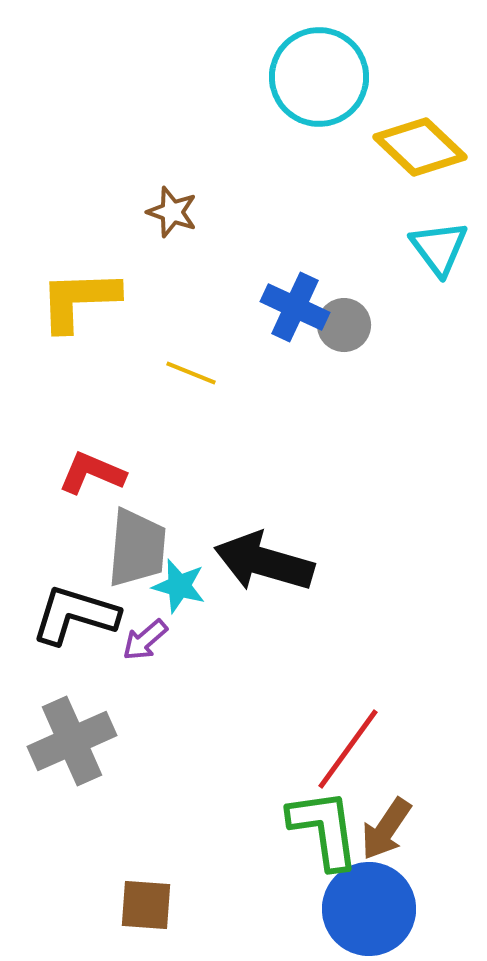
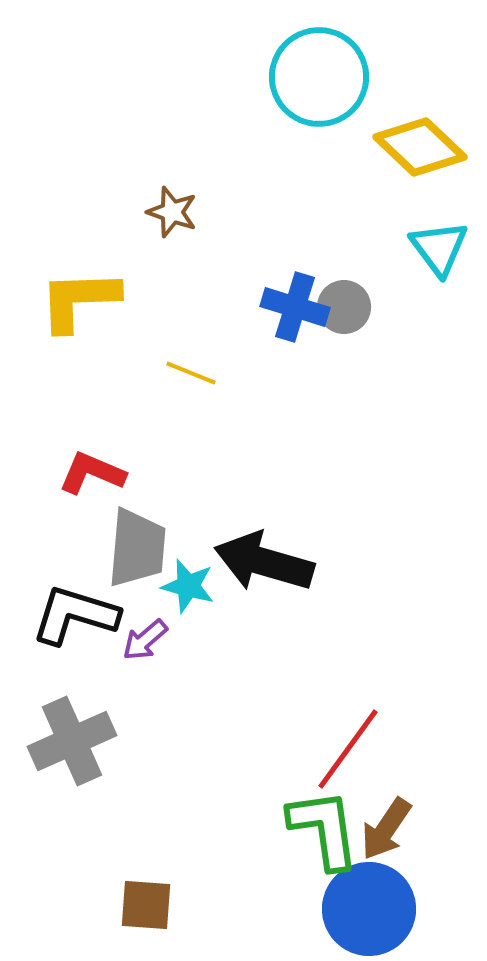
blue cross: rotated 8 degrees counterclockwise
gray circle: moved 18 px up
cyan star: moved 9 px right
